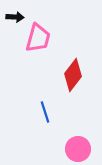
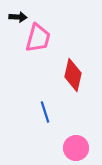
black arrow: moved 3 px right
red diamond: rotated 24 degrees counterclockwise
pink circle: moved 2 px left, 1 px up
